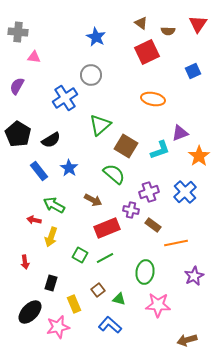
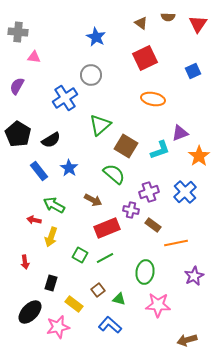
brown semicircle at (168, 31): moved 14 px up
red square at (147, 52): moved 2 px left, 6 px down
yellow rectangle at (74, 304): rotated 30 degrees counterclockwise
